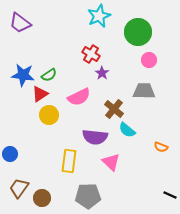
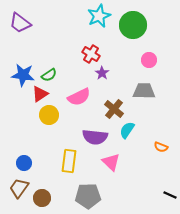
green circle: moved 5 px left, 7 px up
cyan semicircle: rotated 84 degrees clockwise
blue circle: moved 14 px right, 9 px down
